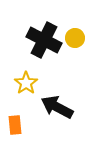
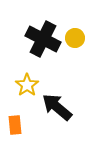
black cross: moved 1 px left, 1 px up
yellow star: moved 1 px right, 2 px down
black arrow: rotated 12 degrees clockwise
